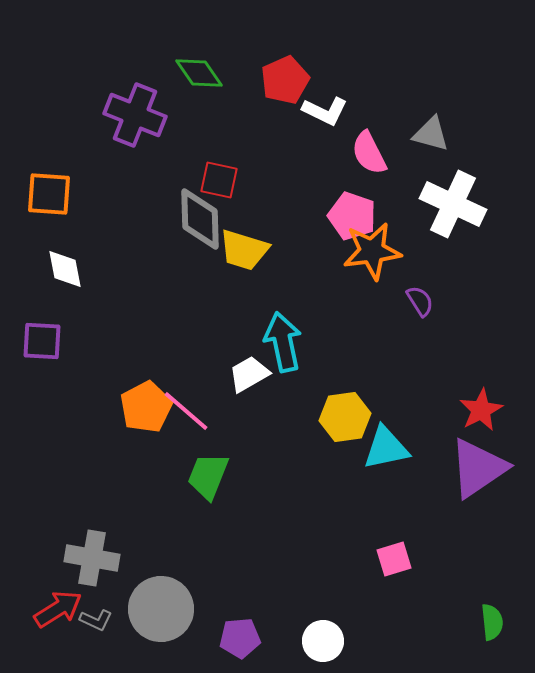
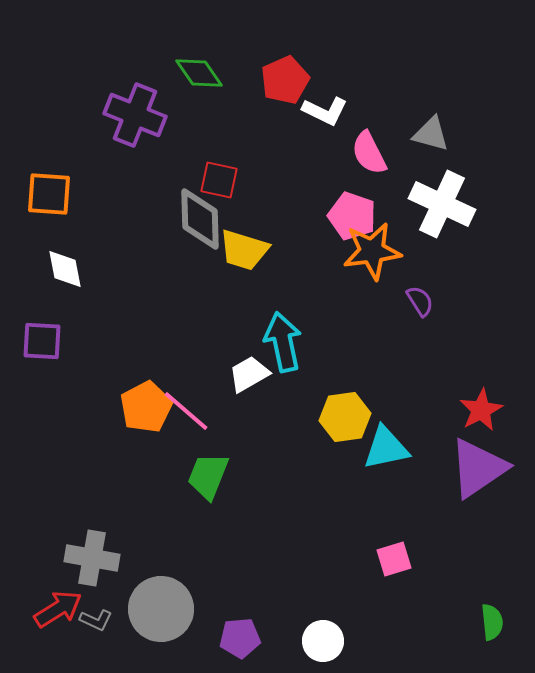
white cross: moved 11 px left
